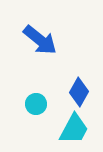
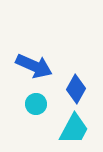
blue arrow: moved 6 px left, 26 px down; rotated 15 degrees counterclockwise
blue diamond: moved 3 px left, 3 px up
